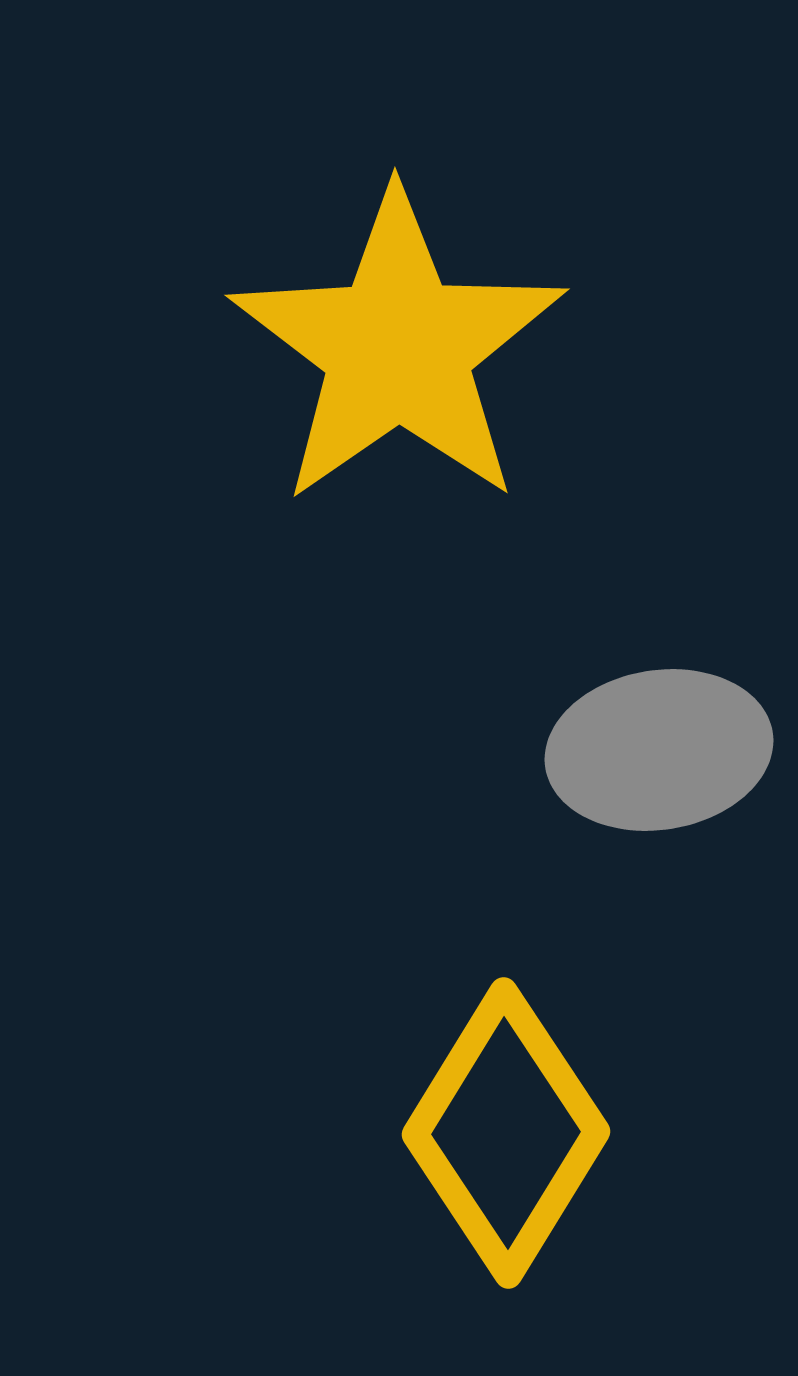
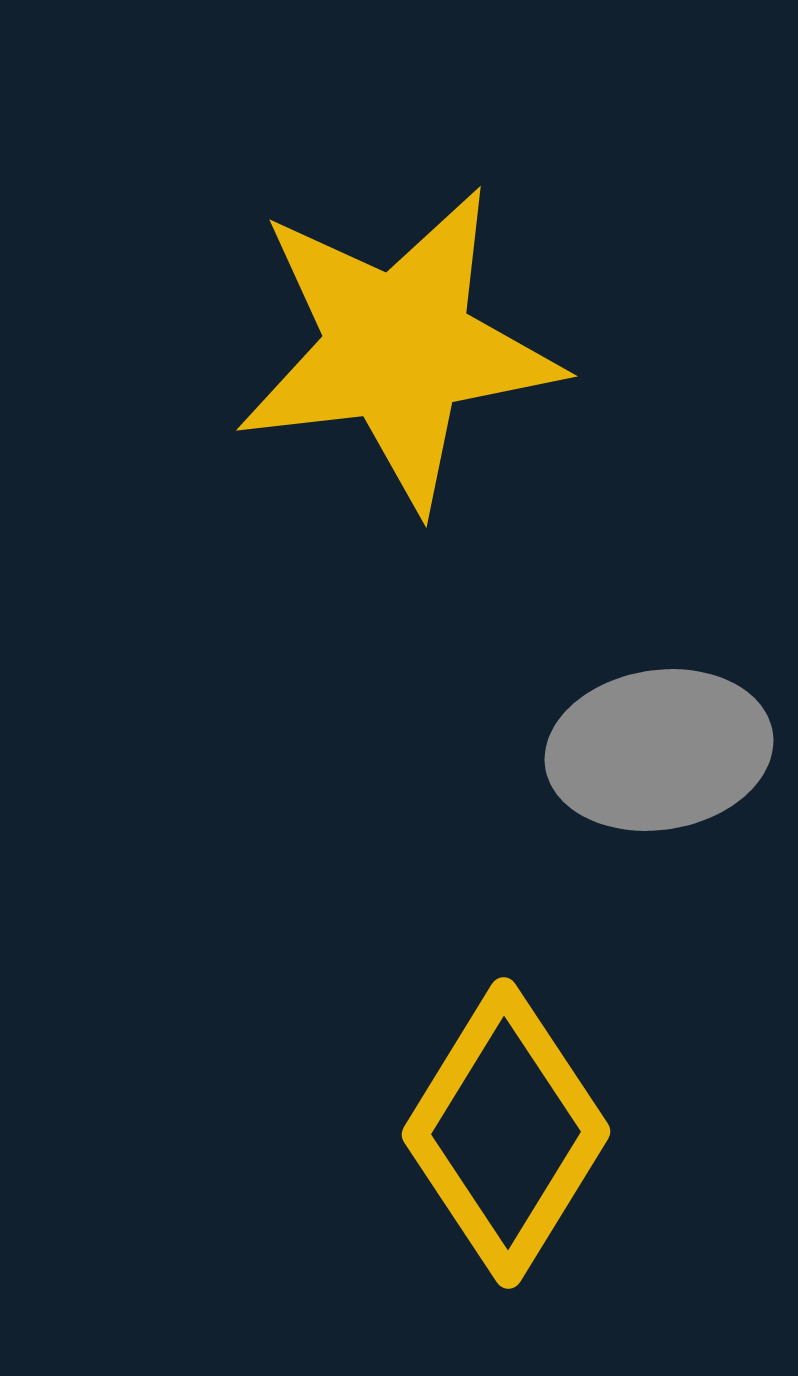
yellow star: rotated 28 degrees clockwise
